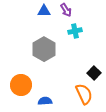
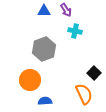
cyan cross: rotated 24 degrees clockwise
gray hexagon: rotated 10 degrees clockwise
orange circle: moved 9 px right, 5 px up
